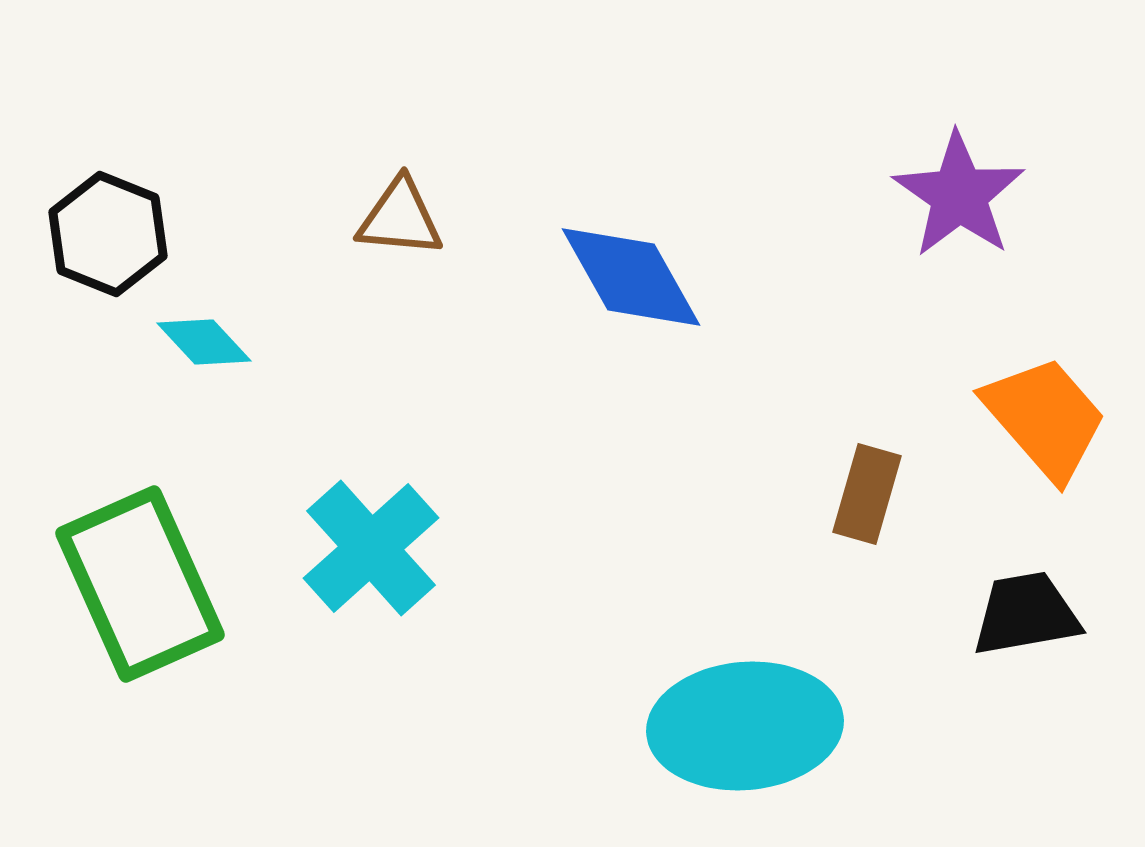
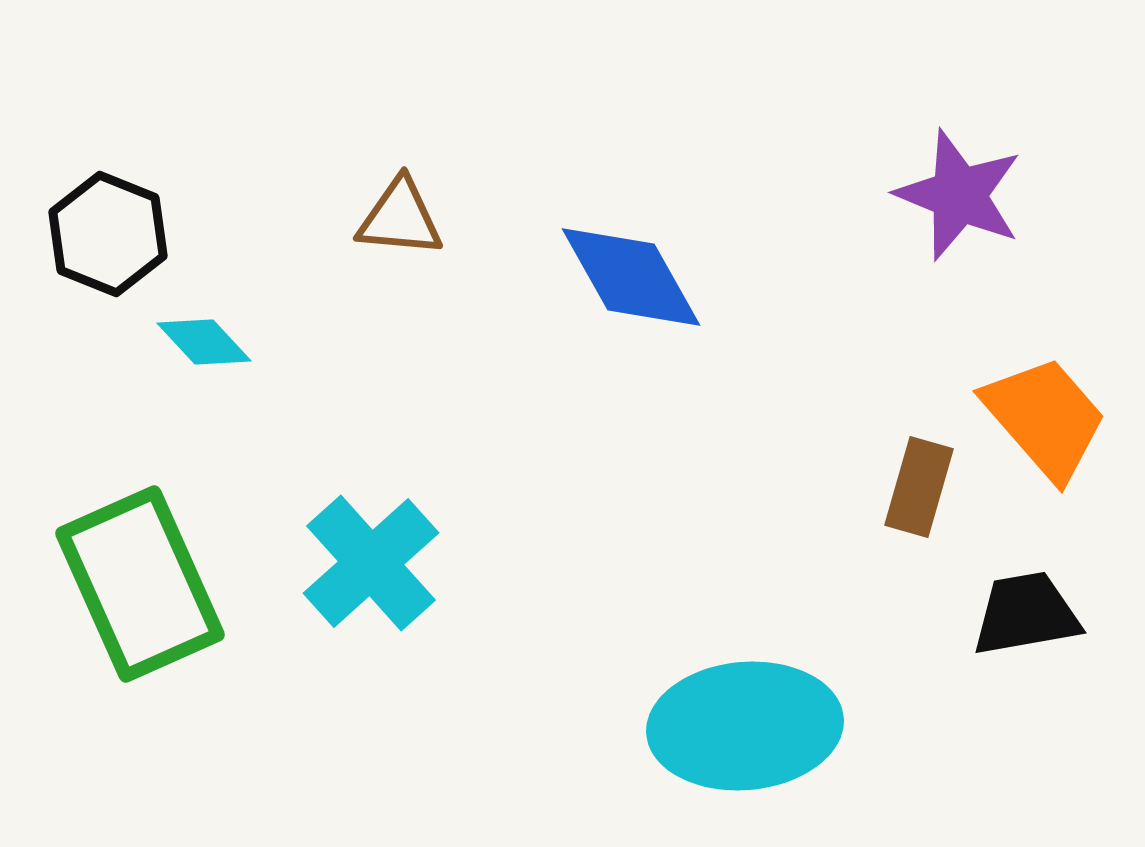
purple star: rotated 13 degrees counterclockwise
brown rectangle: moved 52 px right, 7 px up
cyan cross: moved 15 px down
